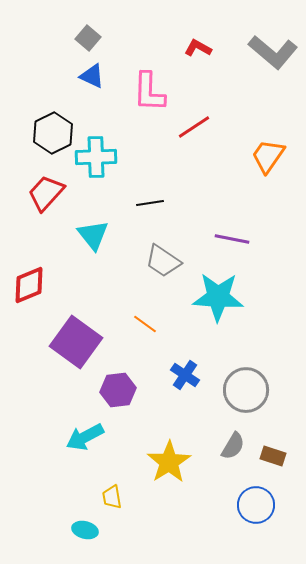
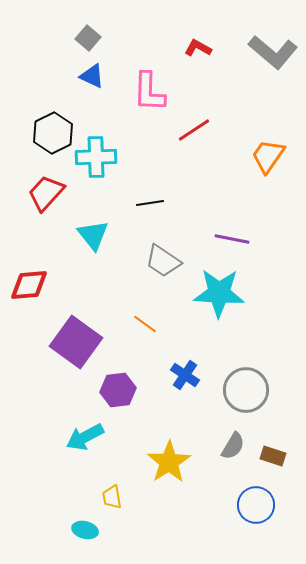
red line: moved 3 px down
red diamond: rotated 18 degrees clockwise
cyan star: moved 1 px right, 4 px up
